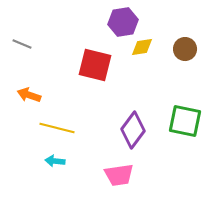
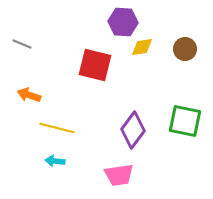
purple hexagon: rotated 12 degrees clockwise
